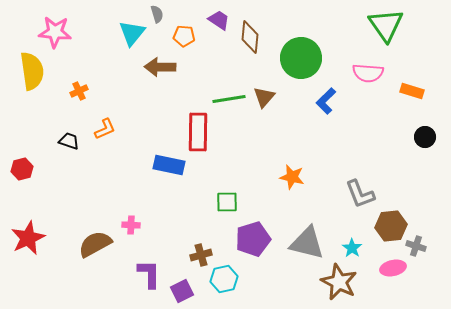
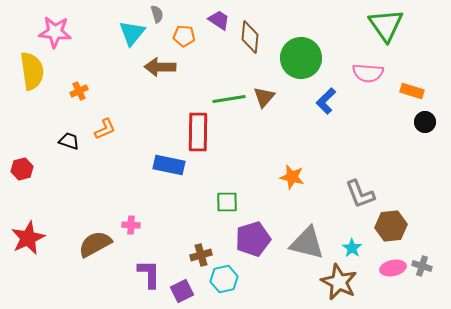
black circle: moved 15 px up
gray cross: moved 6 px right, 20 px down
